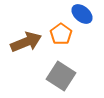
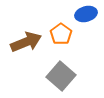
blue ellipse: moved 4 px right; rotated 55 degrees counterclockwise
gray square: rotated 8 degrees clockwise
